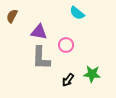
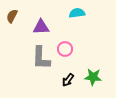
cyan semicircle: rotated 133 degrees clockwise
purple triangle: moved 2 px right, 5 px up; rotated 12 degrees counterclockwise
pink circle: moved 1 px left, 4 px down
green star: moved 1 px right, 3 px down
